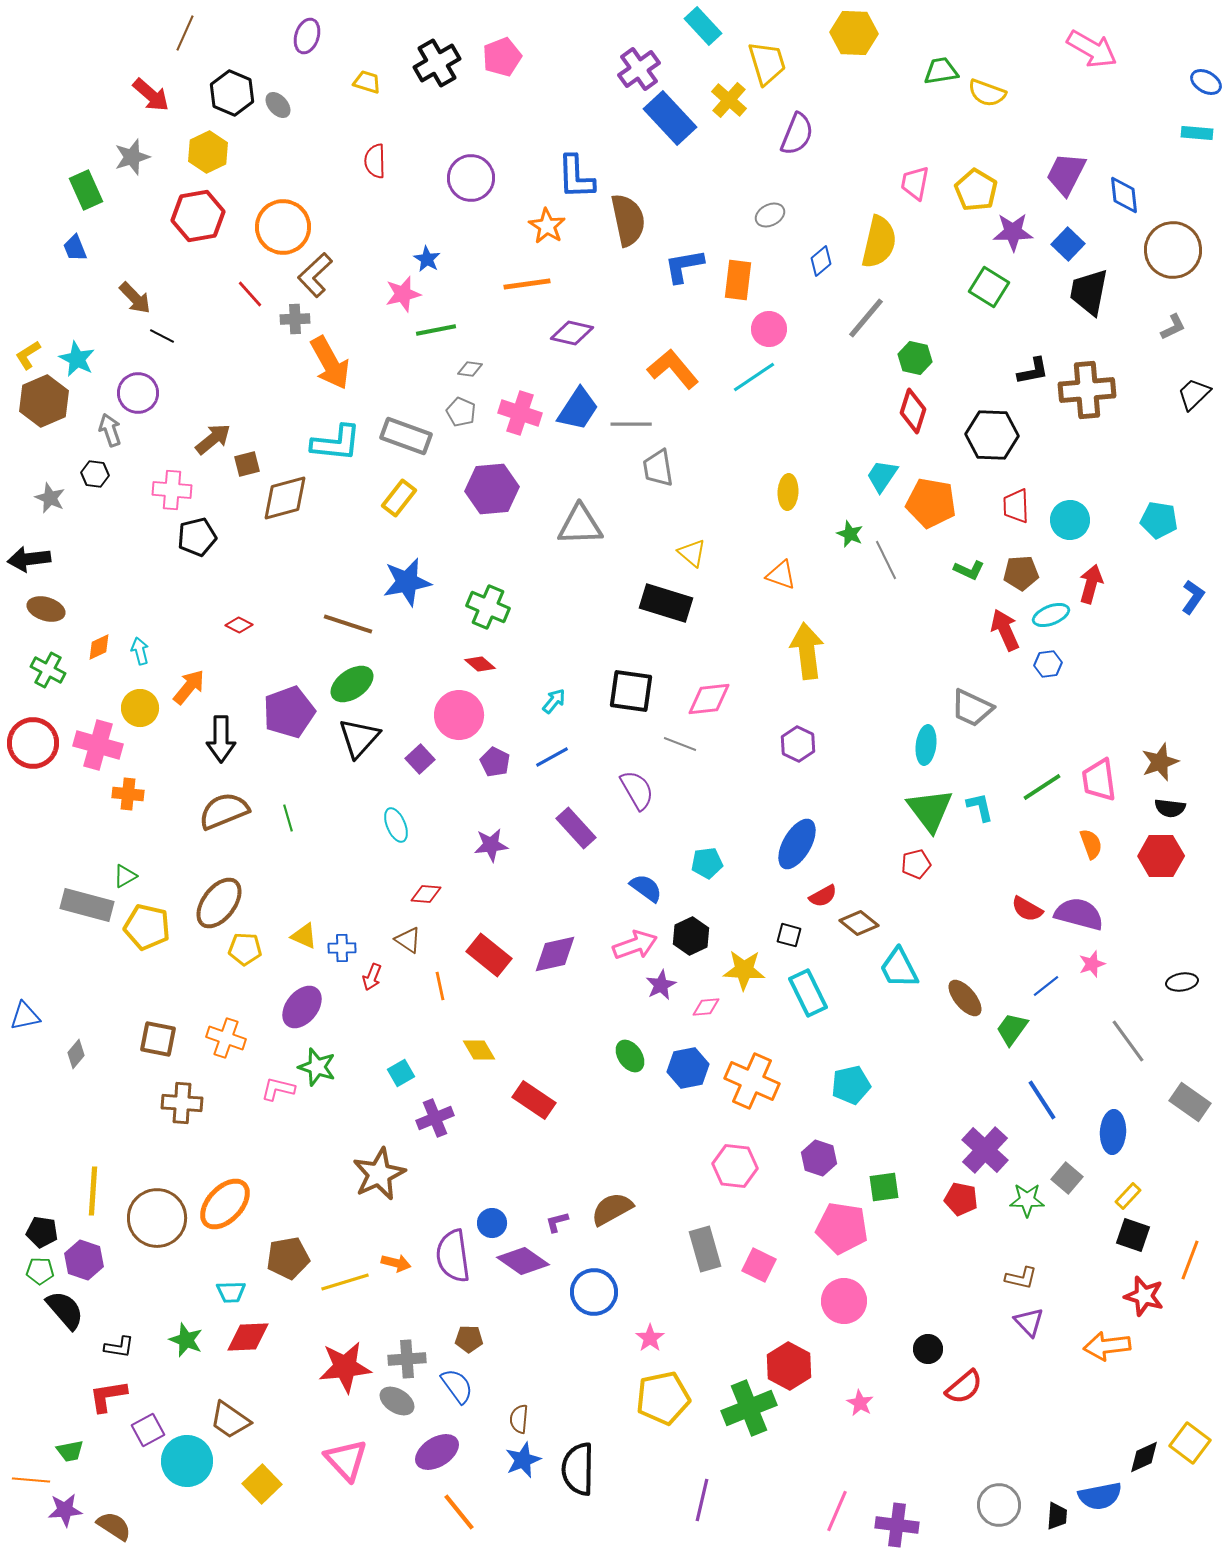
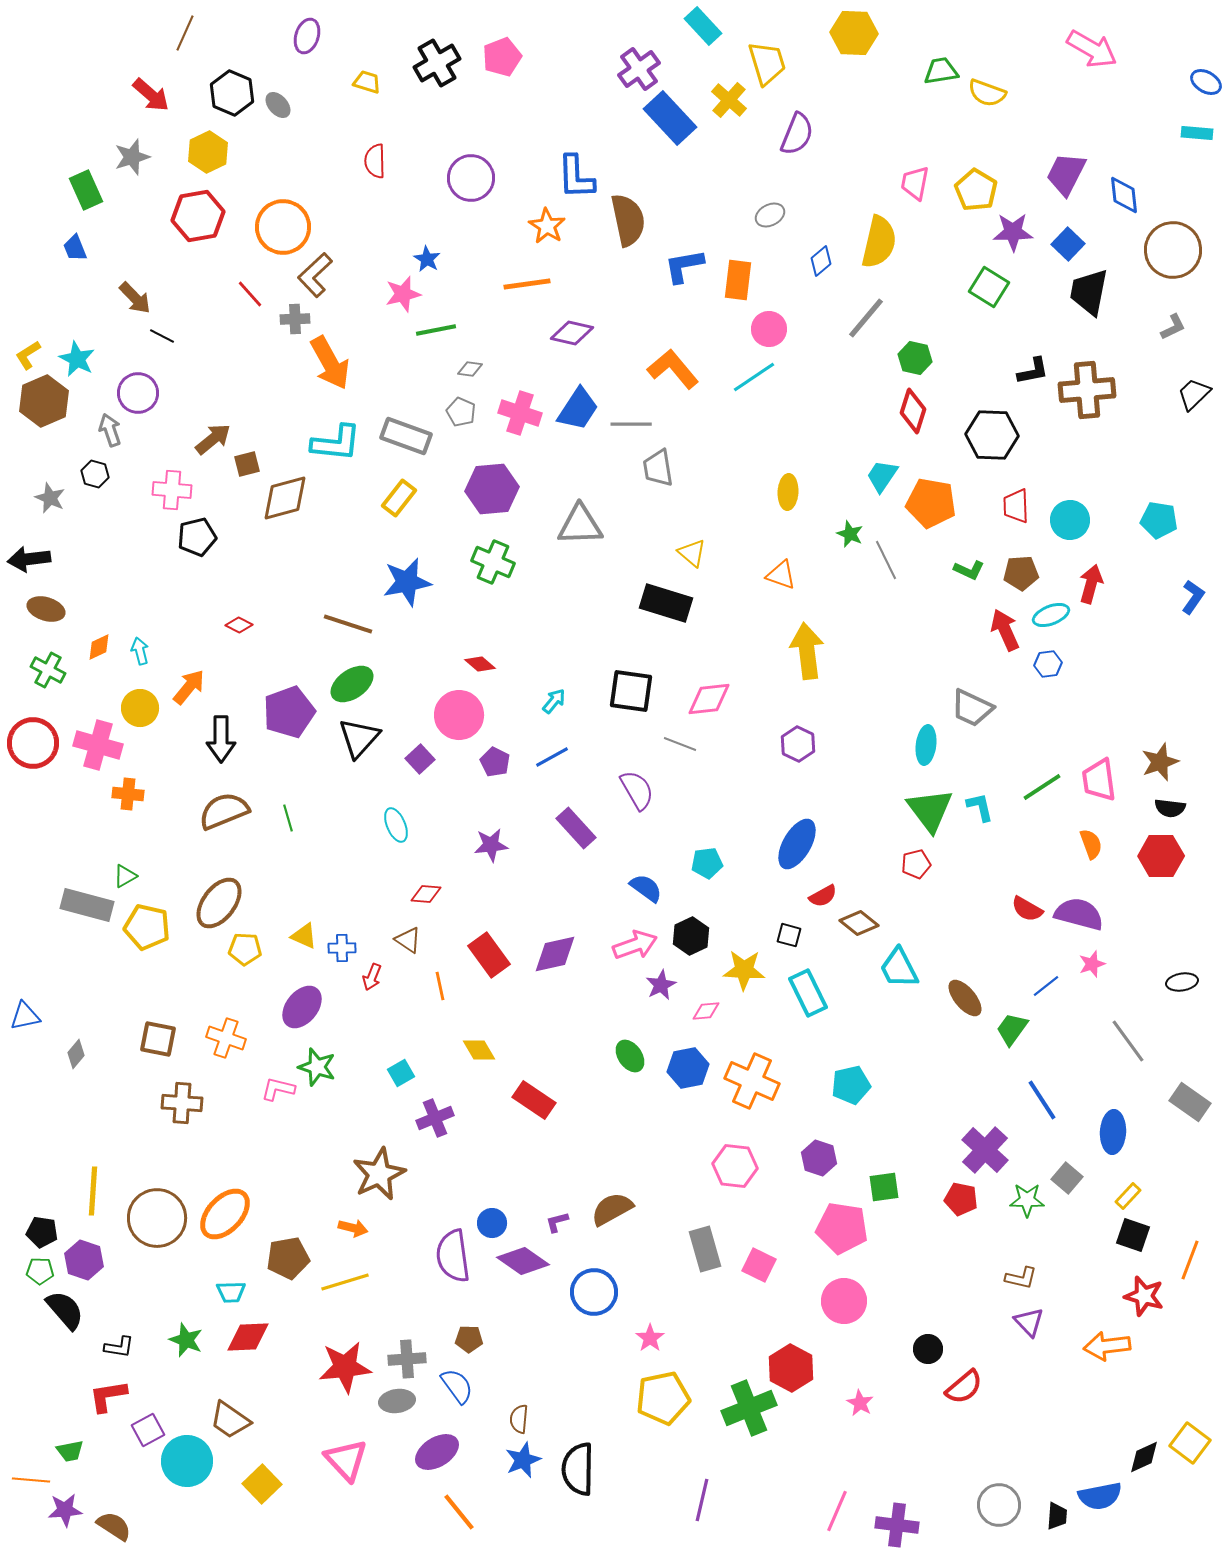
black hexagon at (95, 474): rotated 8 degrees clockwise
green cross at (488, 607): moved 5 px right, 45 px up
red rectangle at (489, 955): rotated 15 degrees clockwise
pink diamond at (706, 1007): moved 4 px down
orange ellipse at (225, 1204): moved 10 px down
orange arrow at (396, 1263): moved 43 px left, 35 px up
red hexagon at (789, 1366): moved 2 px right, 2 px down
gray ellipse at (397, 1401): rotated 40 degrees counterclockwise
